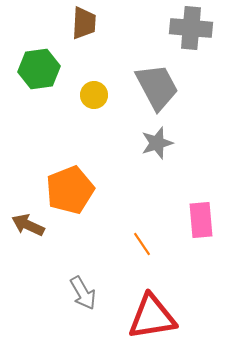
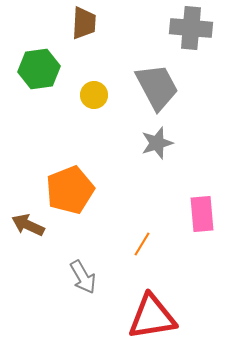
pink rectangle: moved 1 px right, 6 px up
orange line: rotated 65 degrees clockwise
gray arrow: moved 16 px up
